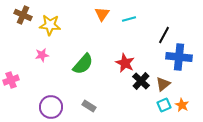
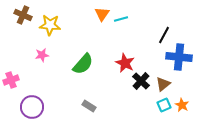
cyan line: moved 8 px left
purple circle: moved 19 px left
